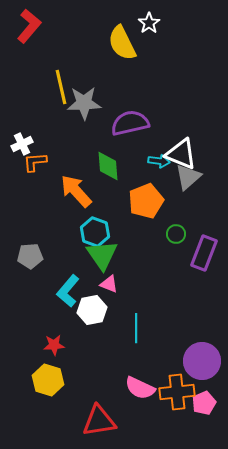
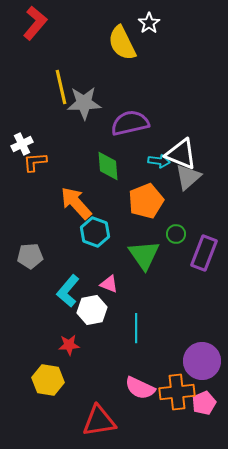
red L-shape: moved 6 px right, 3 px up
orange arrow: moved 12 px down
green triangle: moved 42 px right
red star: moved 15 px right
yellow hexagon: rotated 8 degrees counterclockwise
